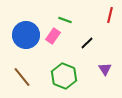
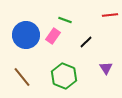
red line: rotated 70 degrees clockwise
black line: moved 1 px left, 1 px up
purple triangle: moved 1 px right, 1 px up
